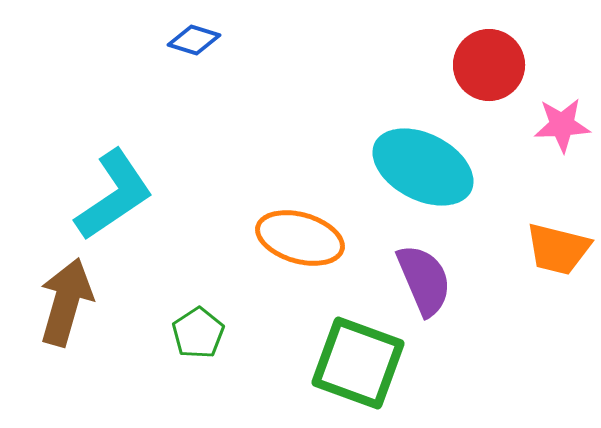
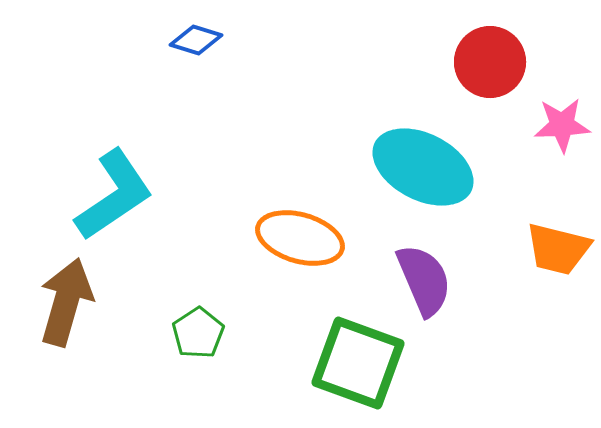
blue diamond: moved 2 px right
red circle: moved 1 px right, 3 px up
